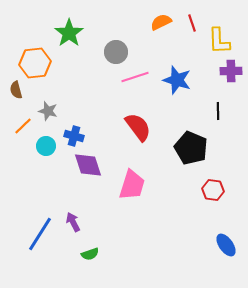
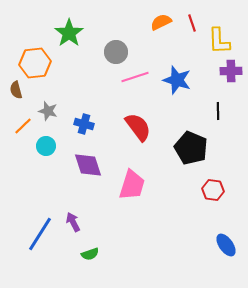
blue cross: moved 10 px right, 12 px up
